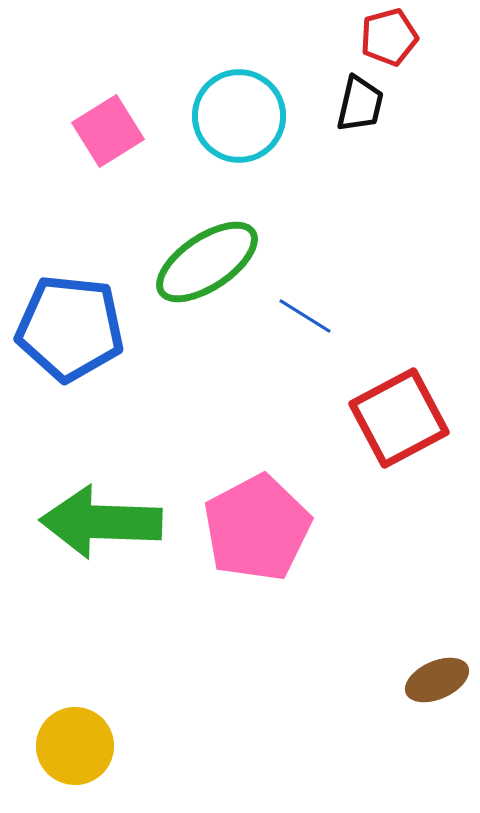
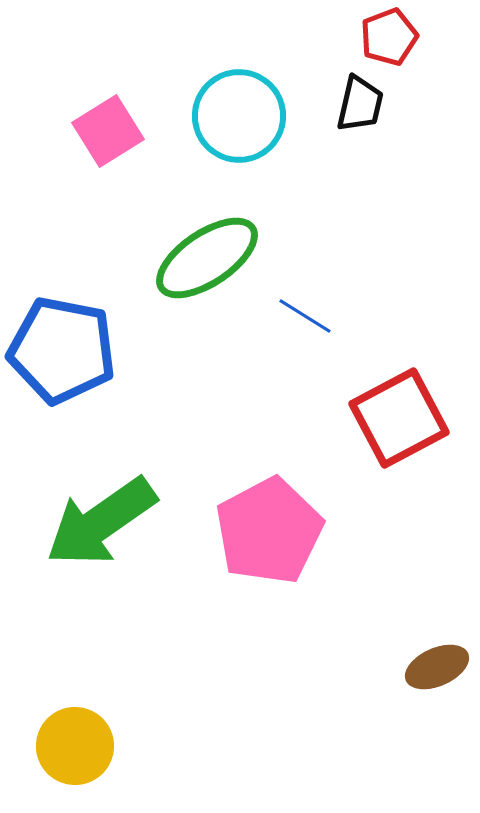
red pentagon: rotated 6 degrees counterclockwise
green ellipse: moved 4 px up
blue pentagon: moved 8 px left, 22 px down; rotated 5 degrees clockwise
green arrow: rotated 37 degrees counterclockwise
pink pentagon: moved 12 px right, 3 px down
brown ellipse: moved 13 px up
